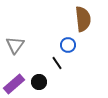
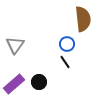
blue circle: moved 1 px left, 1 px up
black line: moved 8 px right, 1 px up
